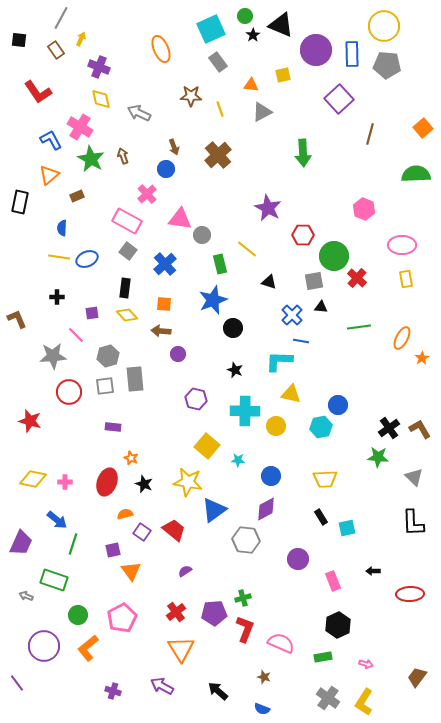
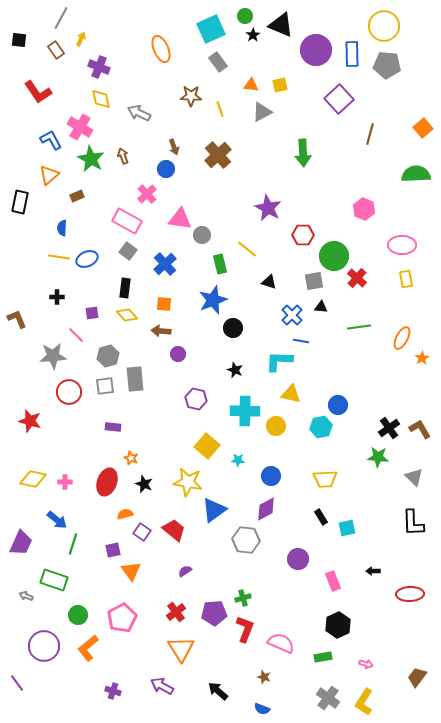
yellow square at (283, 75): moved 3 px left, 10 px down
